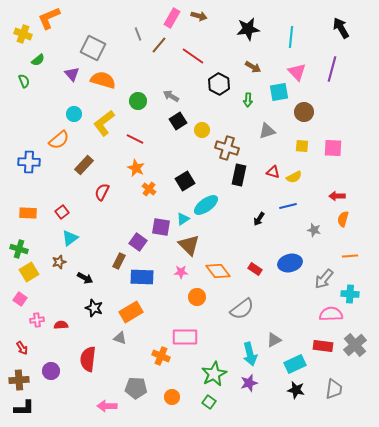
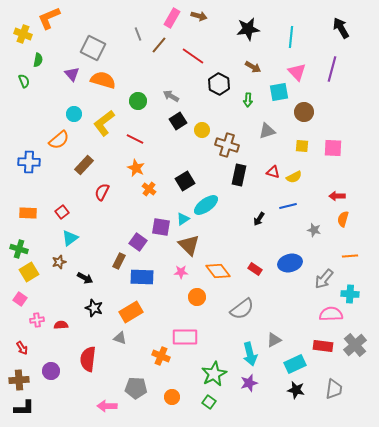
green semicircle at (38, 60): rotated 40 degrees counterclockwise
brown cross at (227, 148): moved 3 px up
